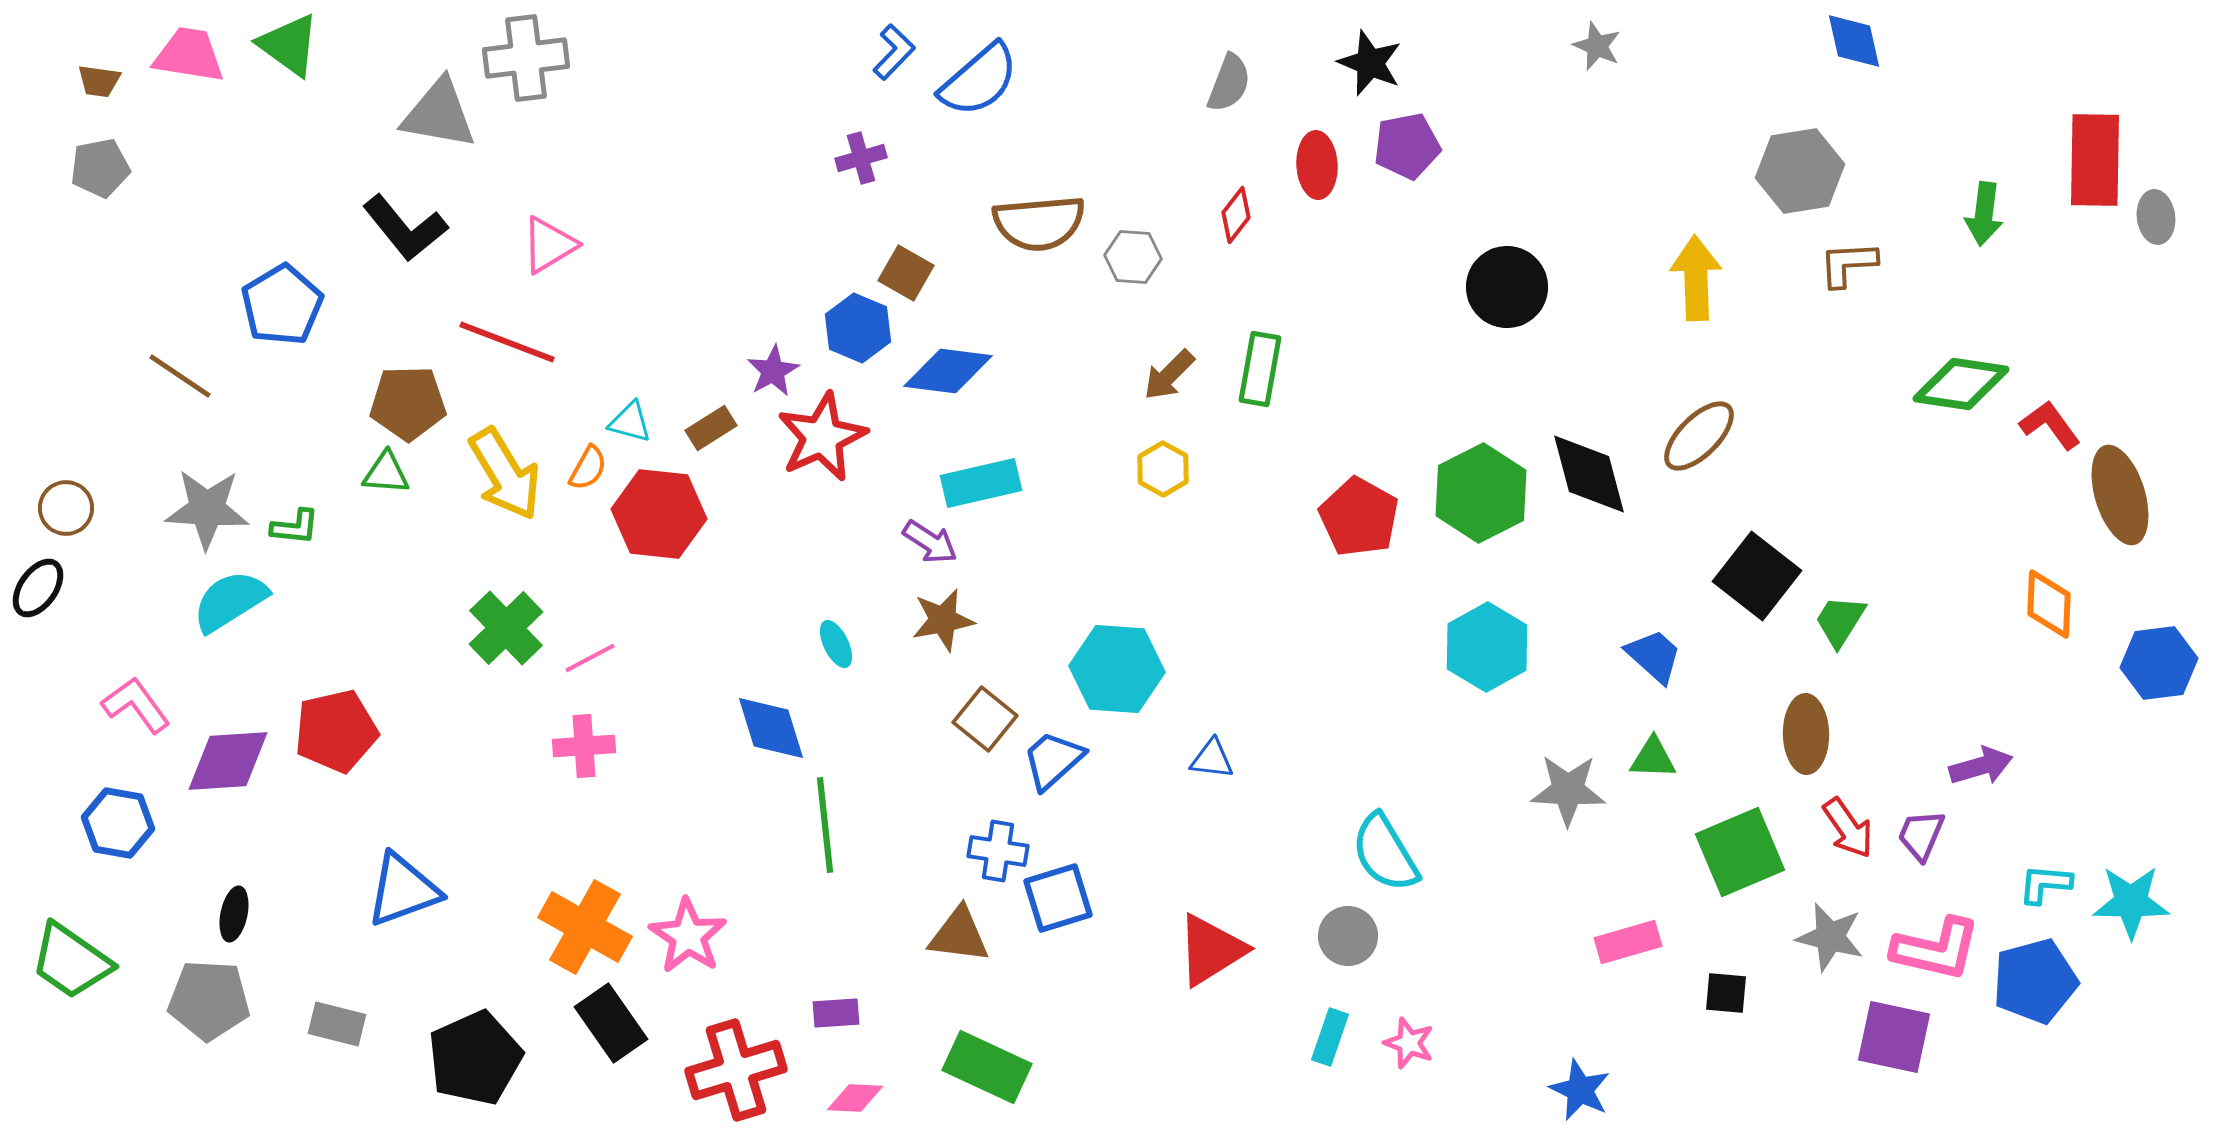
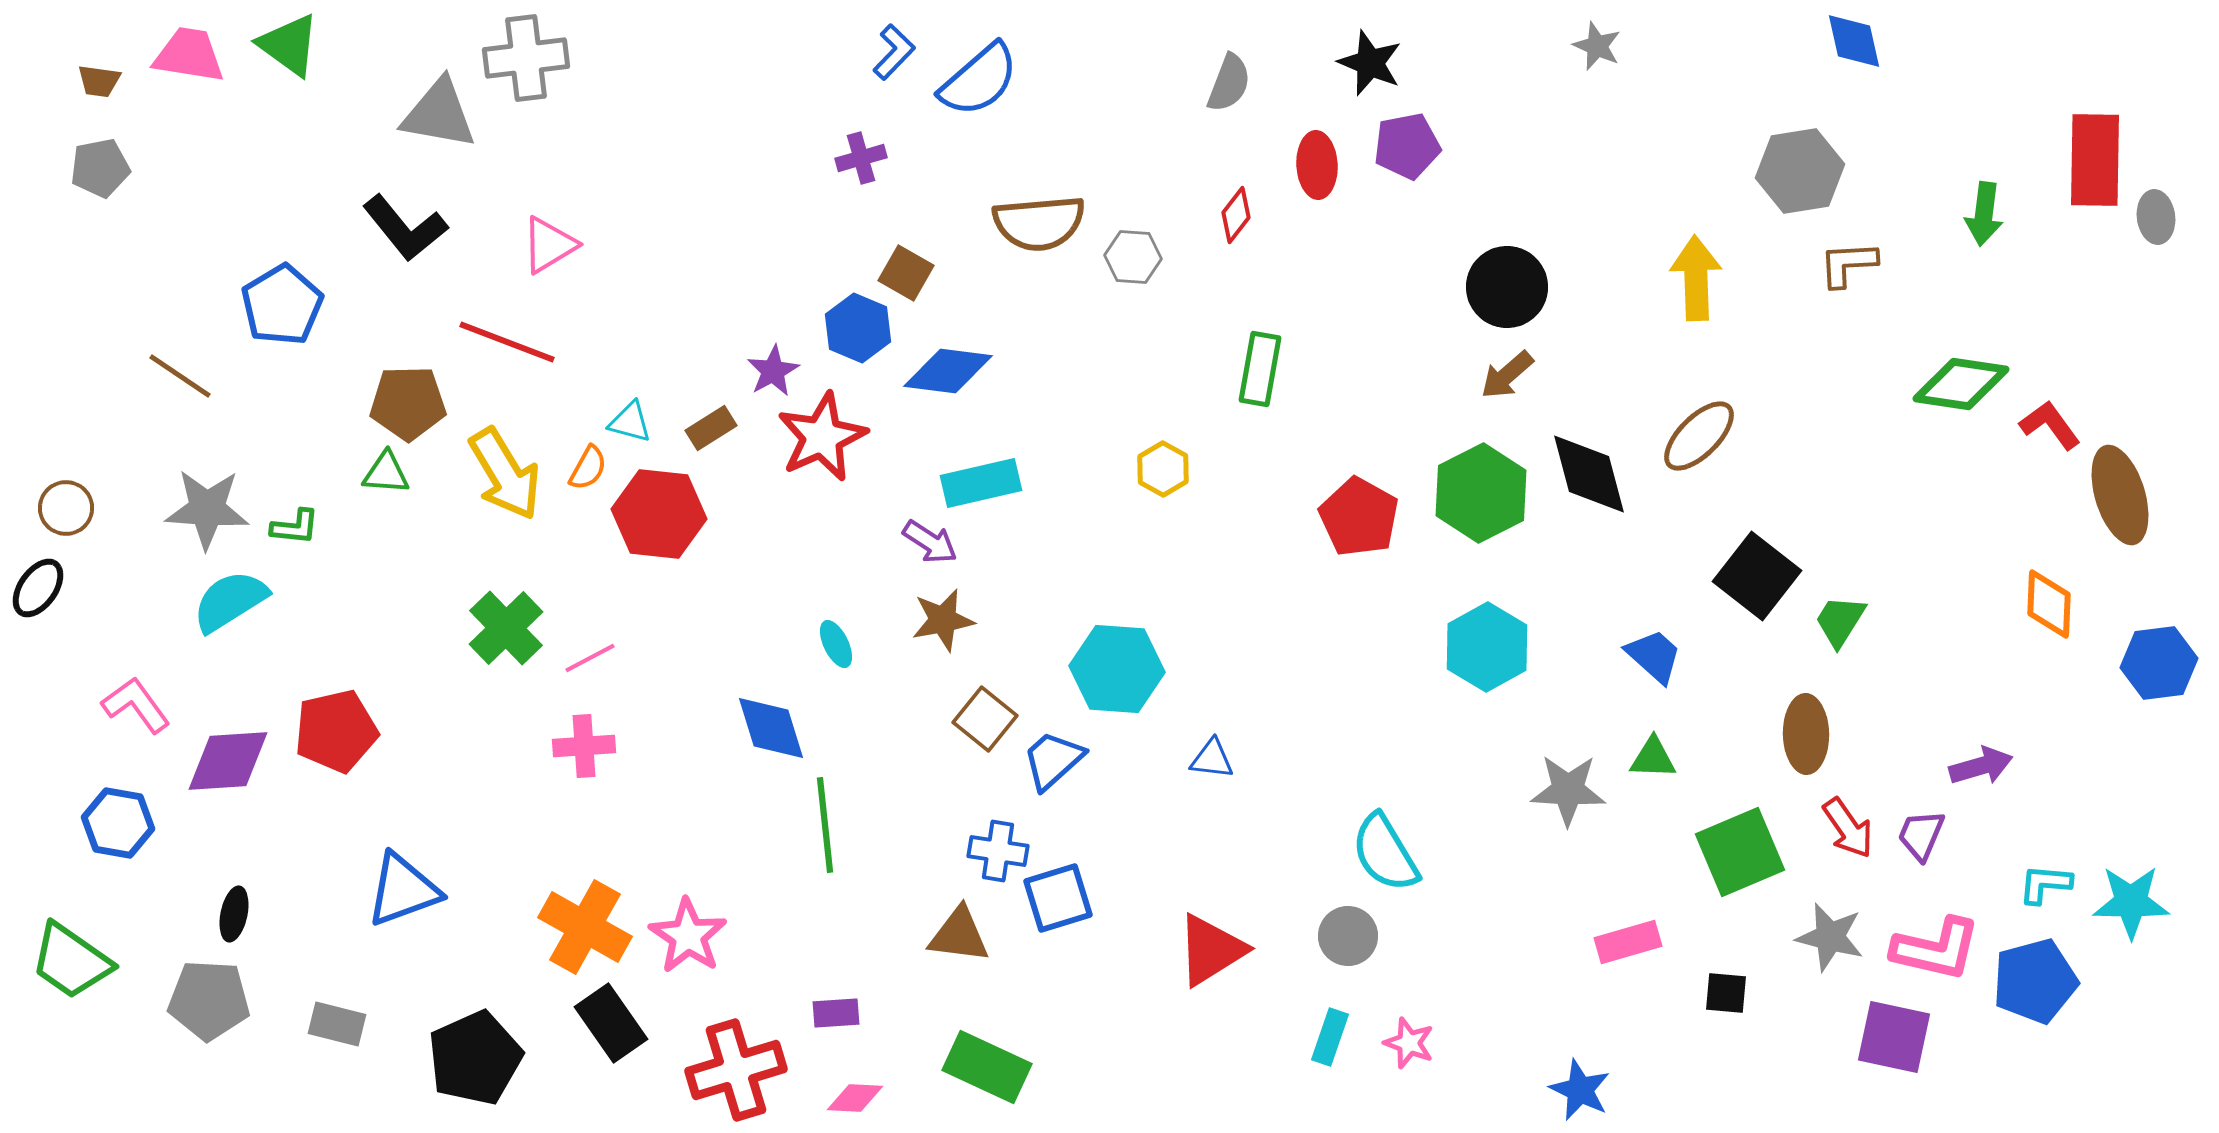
brown arrow at (1169, 375): moved 338 px right; rotated 4 degrees clockwise
